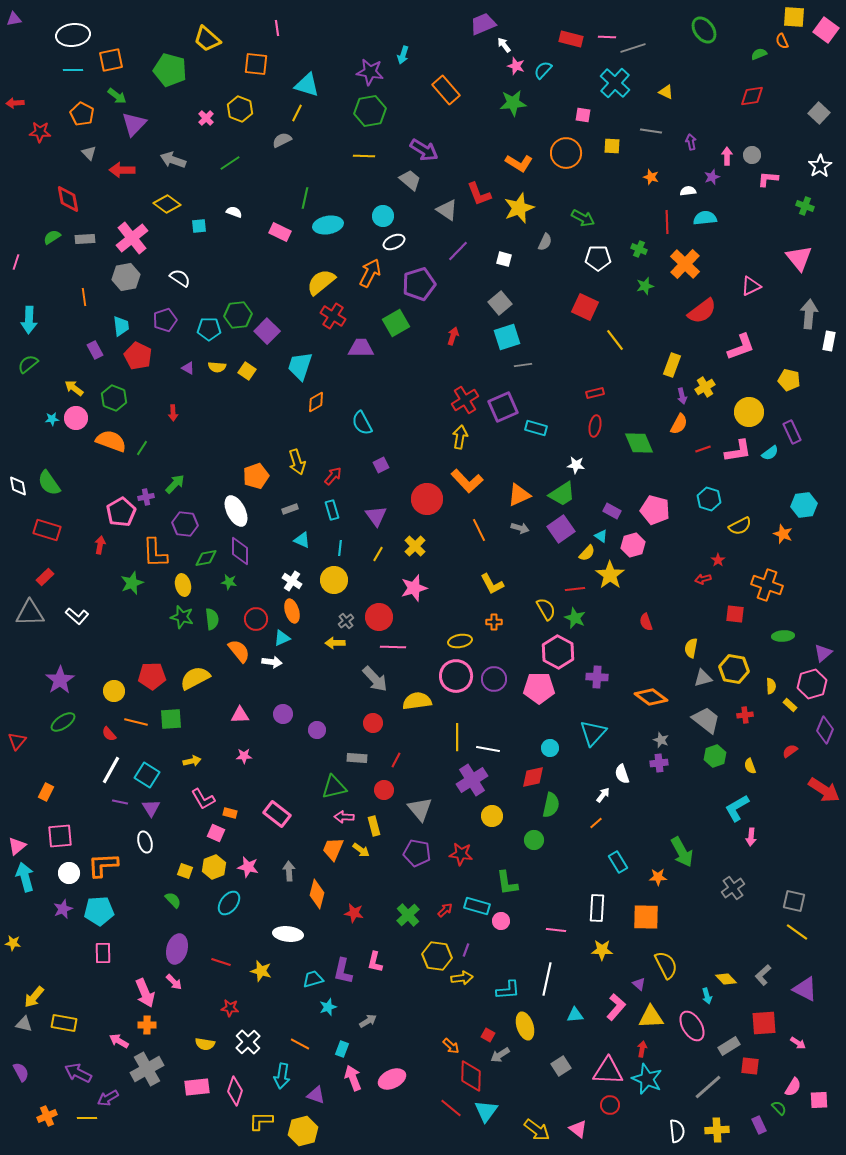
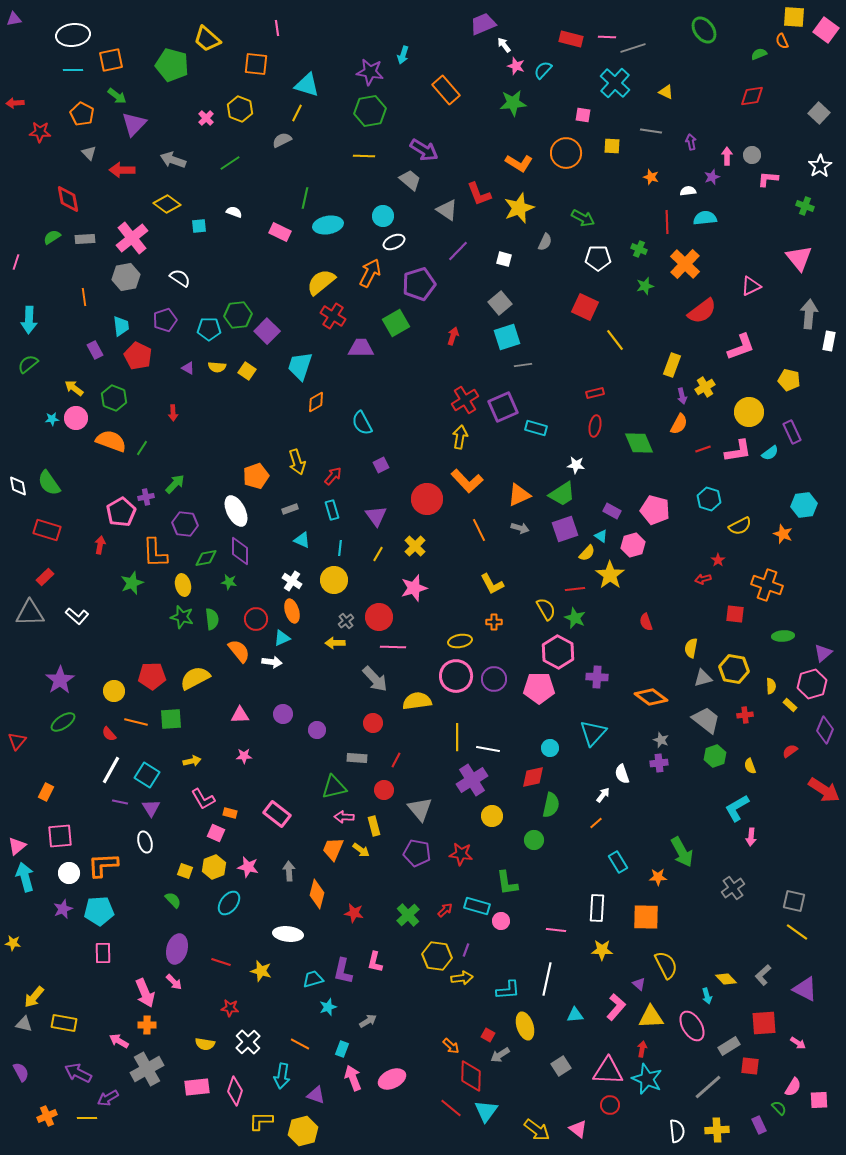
green pentagon at (170, 70): moved 2 px right, 5 px up
purple square at (561, 529): moved 4 px right; rotated 16 degrees clockwise
